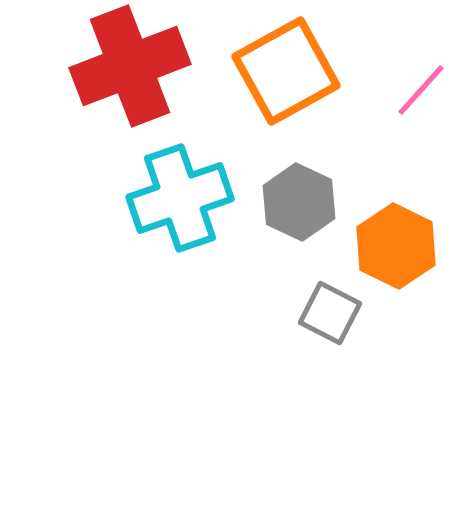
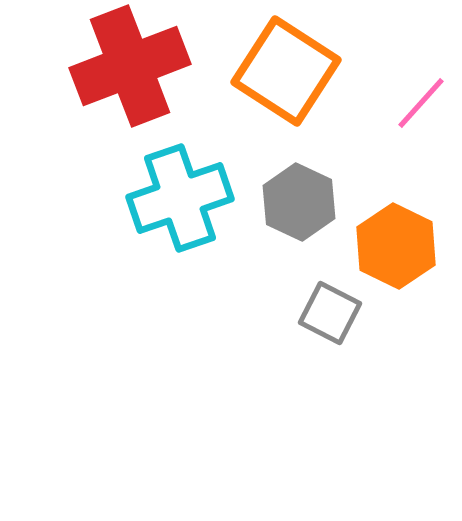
orange square: rotated 28 degrees counterclockwise
pink line: moved 13 px down
